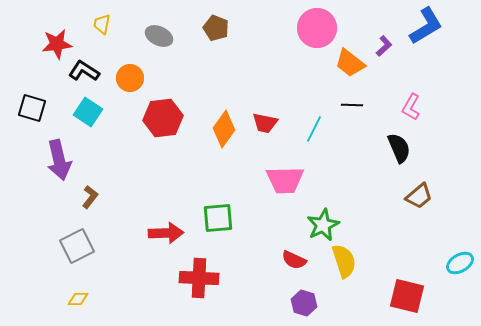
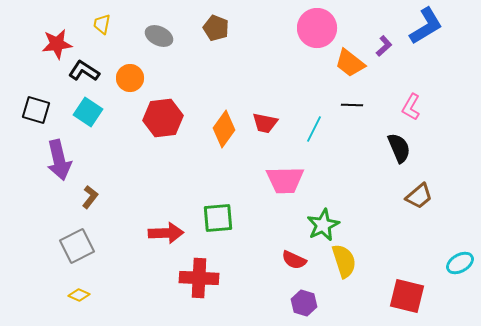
black square: moved 4 px right, 2 px down
yellow diamond: moved 1 px right, 4 px up; rotated 25 degrees clockwise
